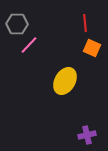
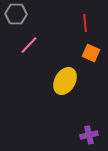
gray hexagon: moved 1 px left, 10 px up
orange square: moved 1 px left, 5 px down
purple cross: moved 2 px right
